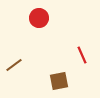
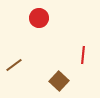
red line: moved 1 px right; rotated 30 degrees clockwise
brown square: rotated 36 degrees counterclockwise
